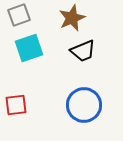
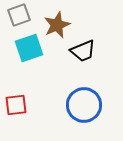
brown star: moved 15 px left, 7 px down
